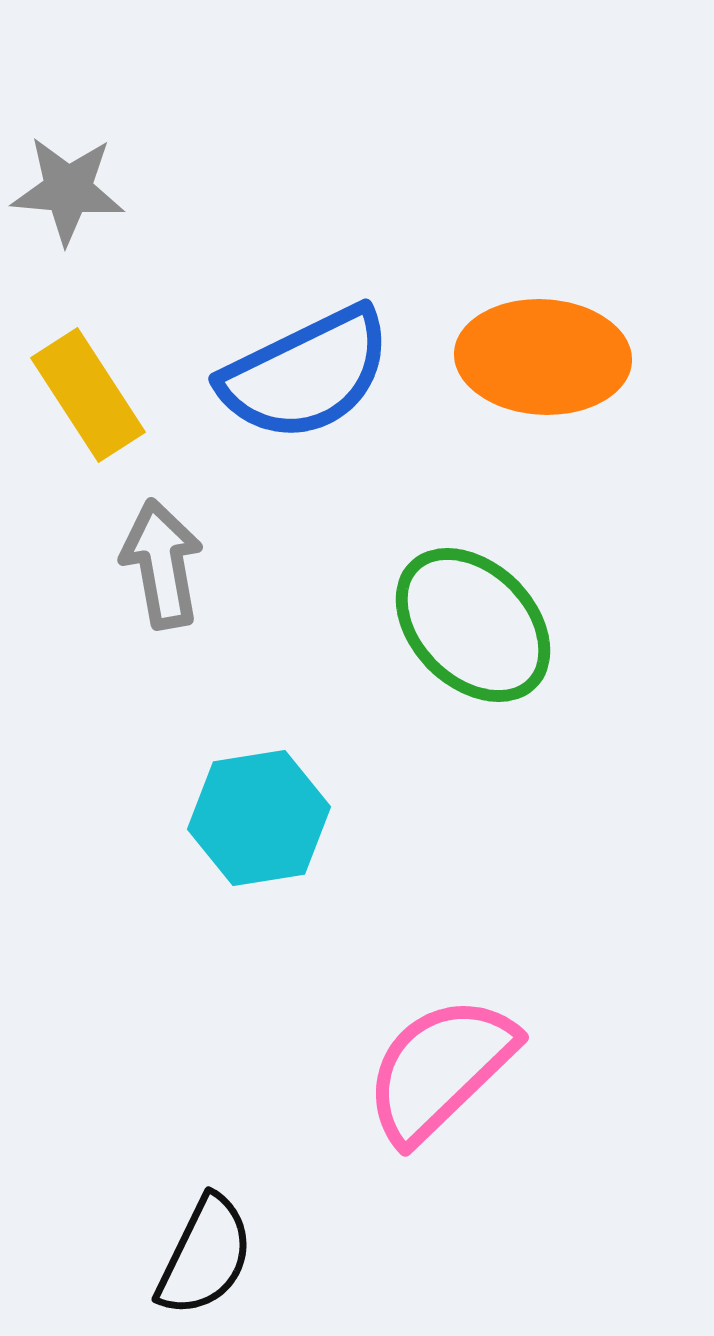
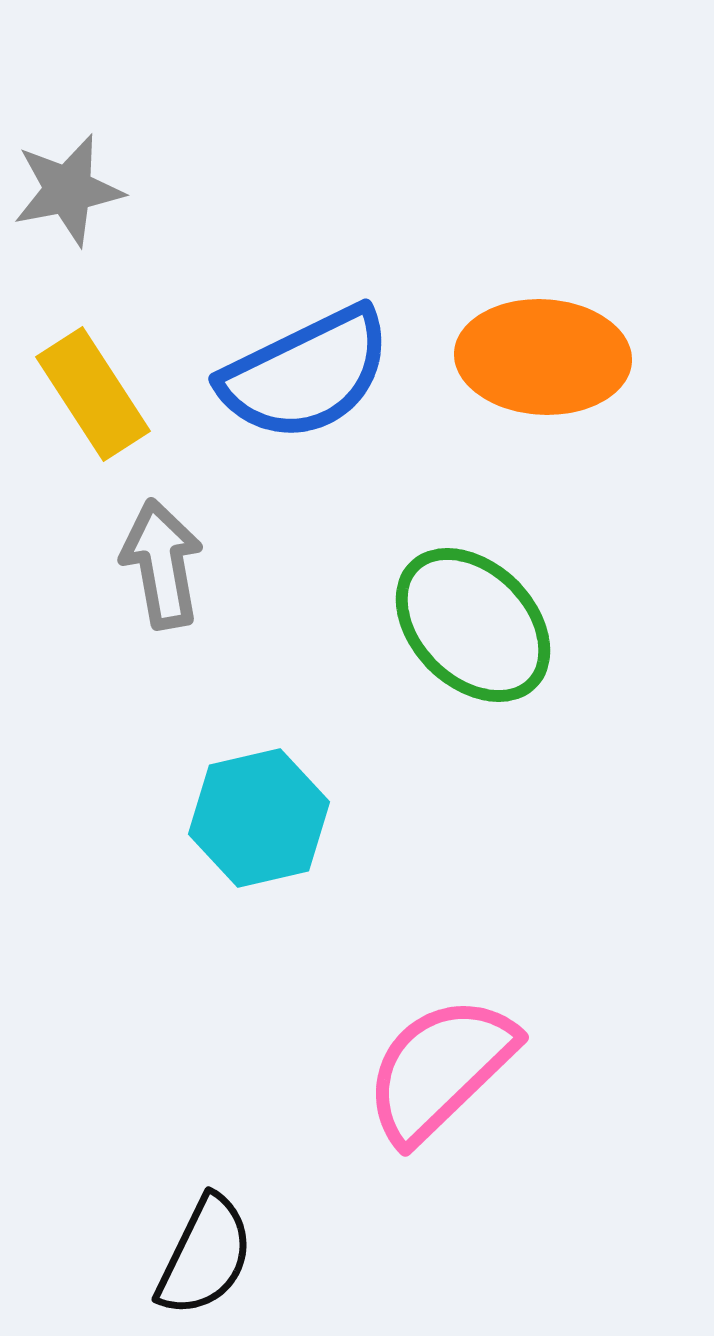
gray star: rotated 16 degrees counterclockwise
yellow rectangle: moved 5 px right, 1 px up
cyan hexagon: rotated 4 degrees counterclockwise
